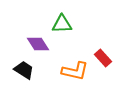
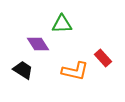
black trapezoid: moved 1 px left
